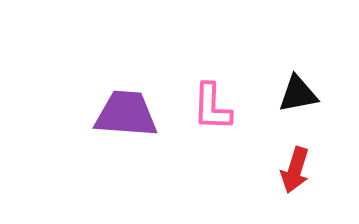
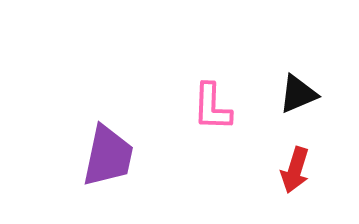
black triangle: rotated 12 degrees counterclockwise
purple trapezoid: moved 18 px left, 42 px down; rotated 98 degrees clockwise
